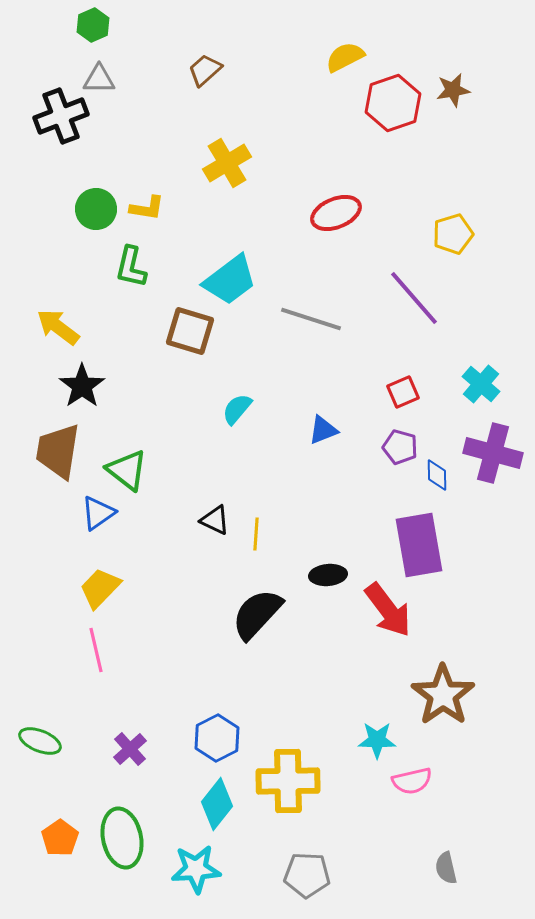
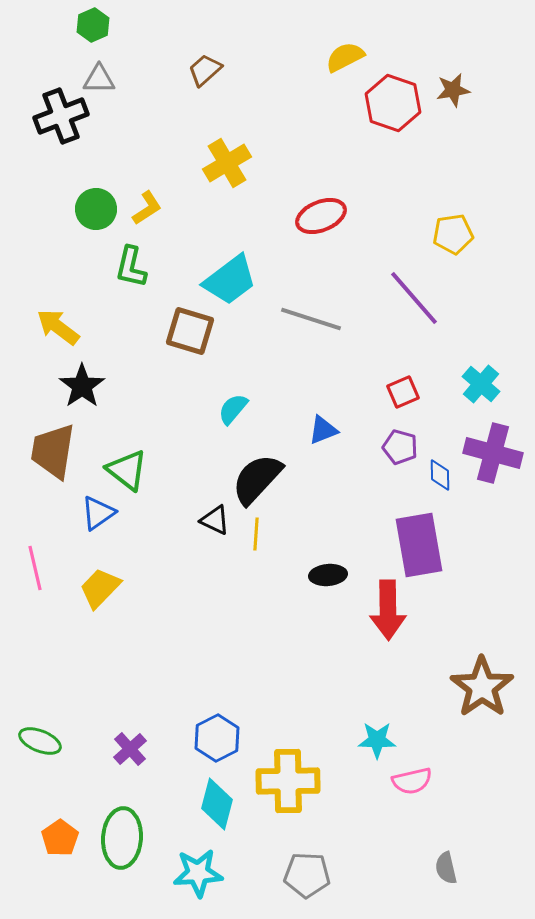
red hexagon at (393, 103): rotated 22 degrees counterclockwise
yellow L-shape at (147, 208): rotated 42 degrees counterclockwise
red ellipse at (336, 213): moved 15 px left, 3 px down
yellow pentagon at (453, 234): rotated 9 degrees clockwise
cyan semicircle at (237, 409): moved 4 px left
brown trapezoid at (58, 451): moved 5 px left
blue diamond at (437, 475): moved 3 px right
red arrow at (388, 610): rotated 36 degrees clockwise
black semicircle at (257, 614): moved 135 px up
pink line at (96, 650): moved 61 px left, 82 px up
brown star at (443, 695): moved 39 px right, 8 px up
cyan diamond at (217, 804): rotated 24 degrees counterclockwise
green ellipse at (122, 838): rotated 16 degrees clockwise
cyan star at (196, 869): moved 2 px right, 4 px down
